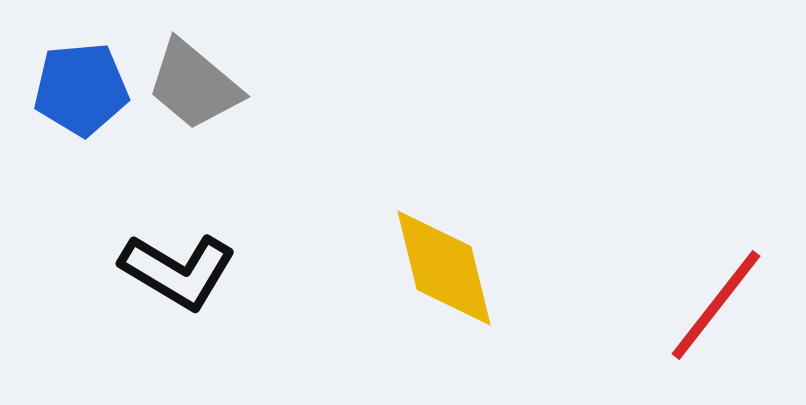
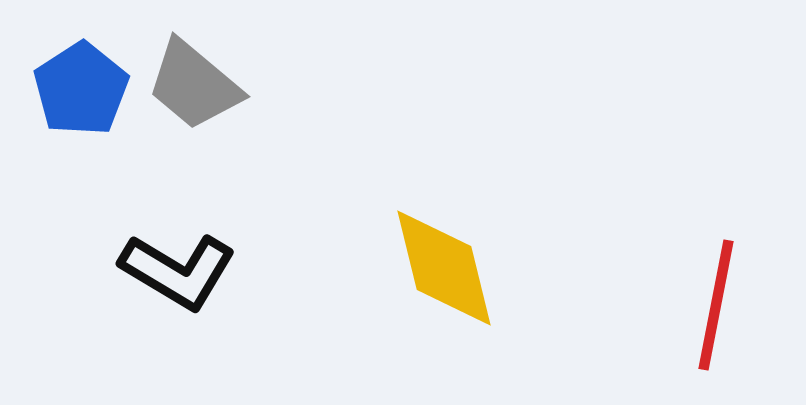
blue pentagon: rotated 28 degrees counterclockwise
red line: rotated 27 degrees counterclockwise
